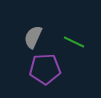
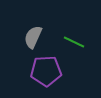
purple pentagon: moved 1 px right, 2 px down
